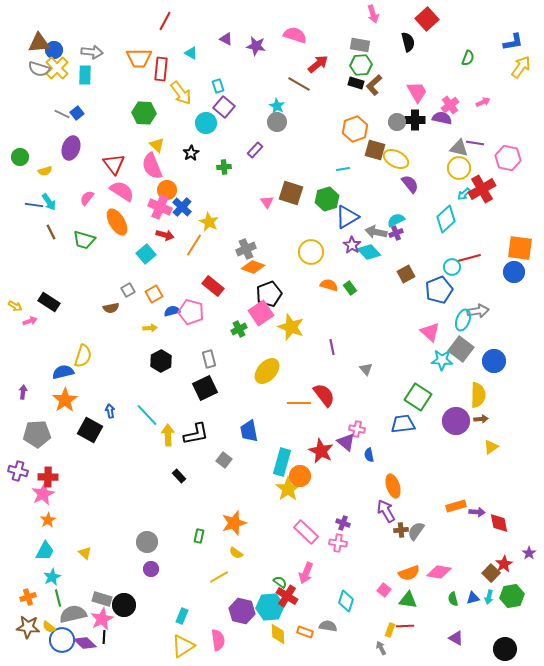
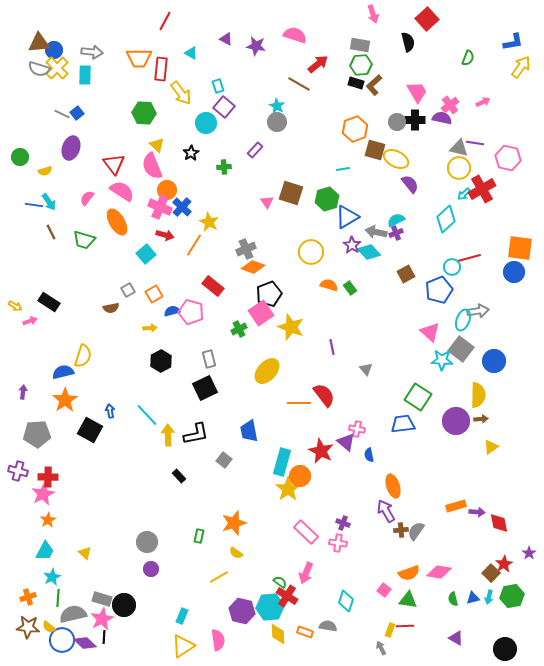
green line at (58, 598): rotated 18 degrees clockwise
